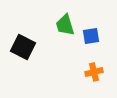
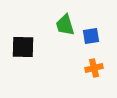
black square: rotated 25 degrees counterclockwise
orange cross: moved 4 px up
